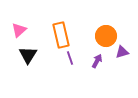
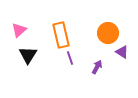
orange circle: moved 2 px right, 3 px up
purple triangle: rotated 48 degrees clockwise
purple arrow: moved 6 px down
